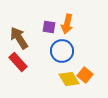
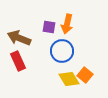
brown arrow: rotated 35 degrees counterclockwise
red rectangle: moved 1 px up; rotated 18 degrees clockwise
